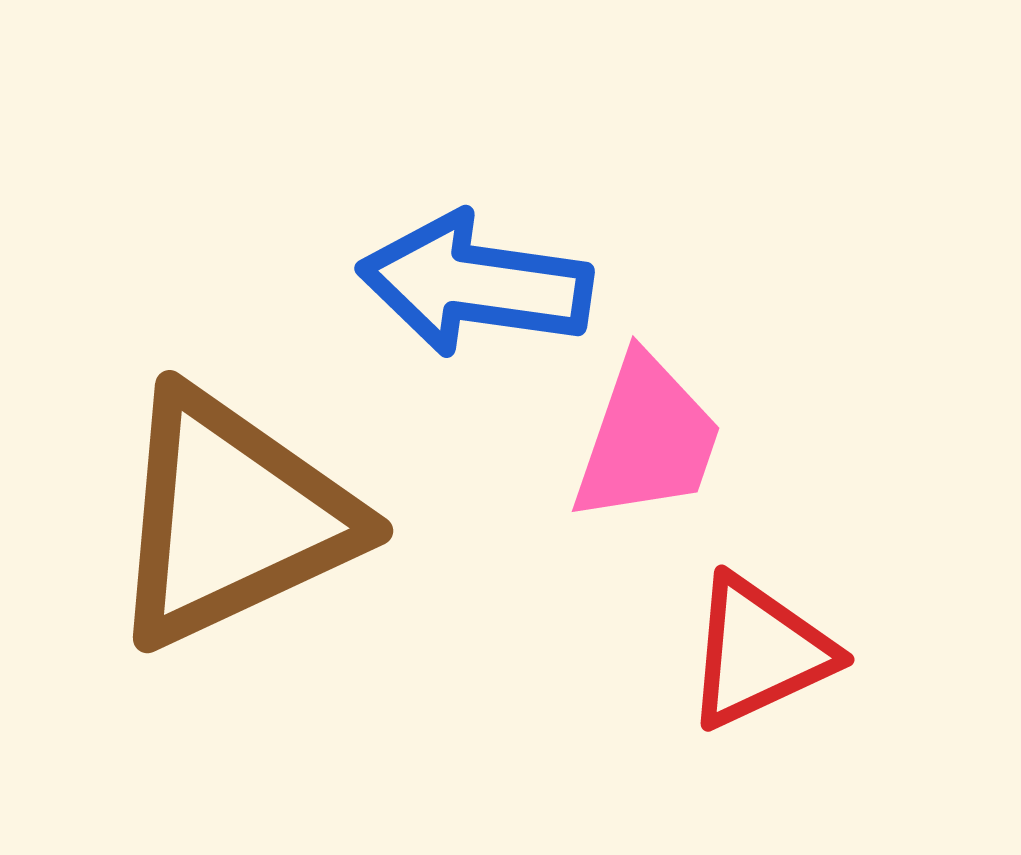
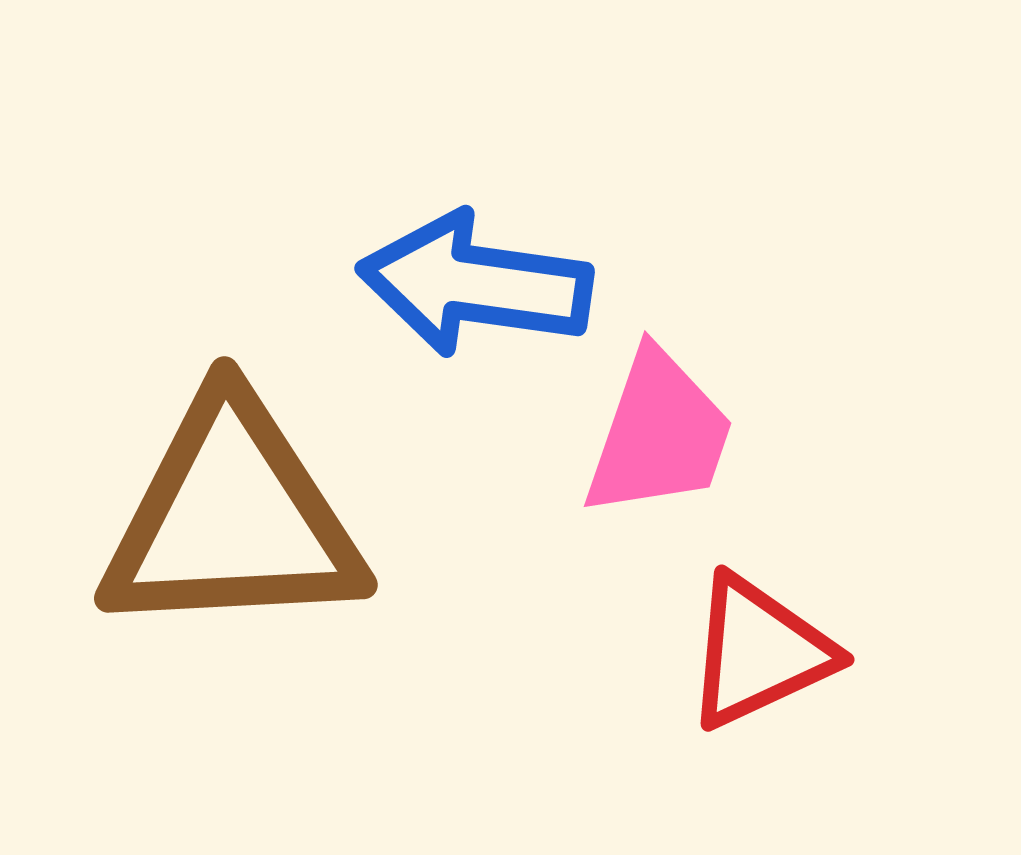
pink trapezoid: moved 12 px right, 5 px up
brown triangle: rotated 22 degrees clockwise
